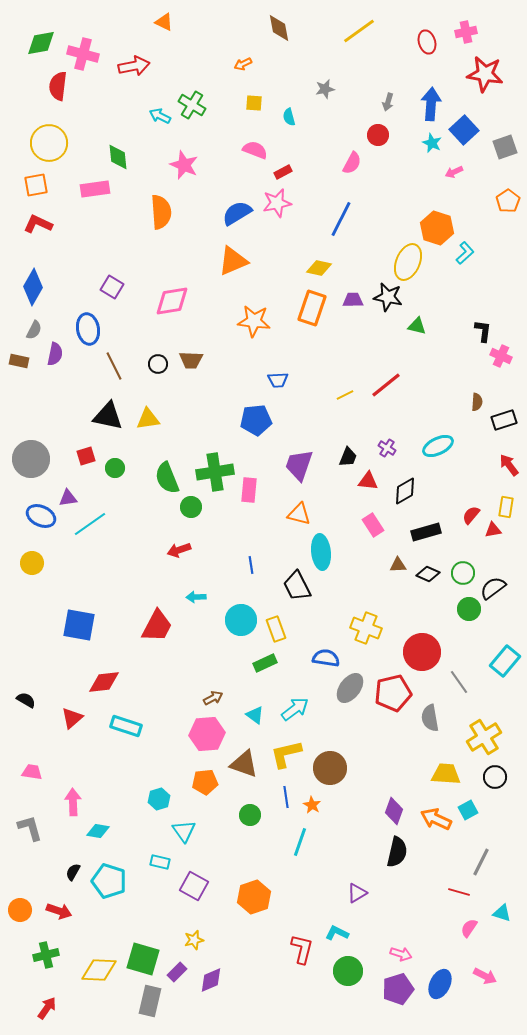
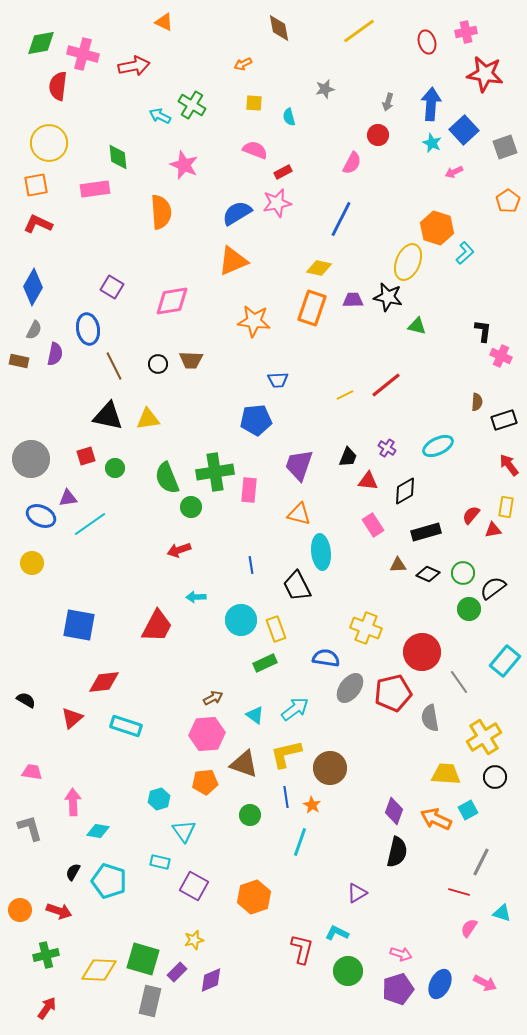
pink arrow at (485, 976): moved 7 px down
